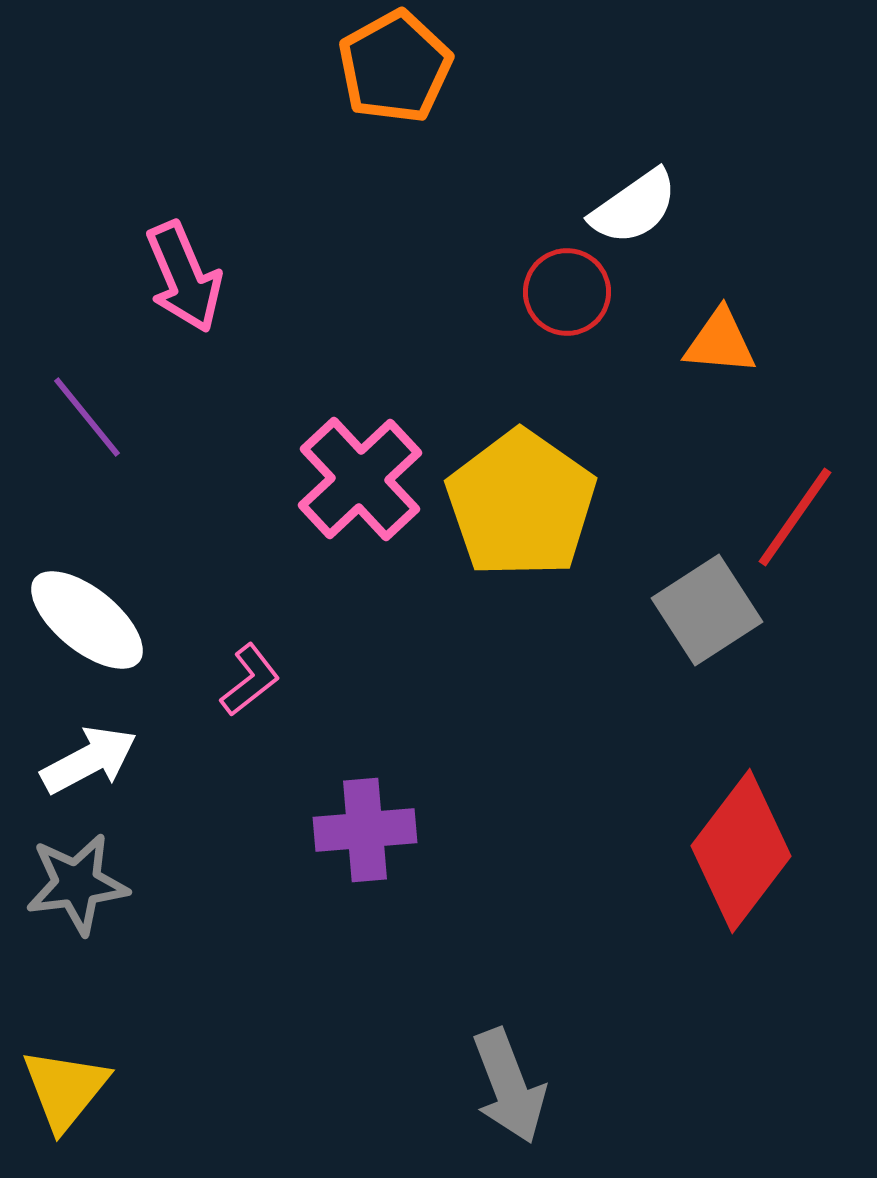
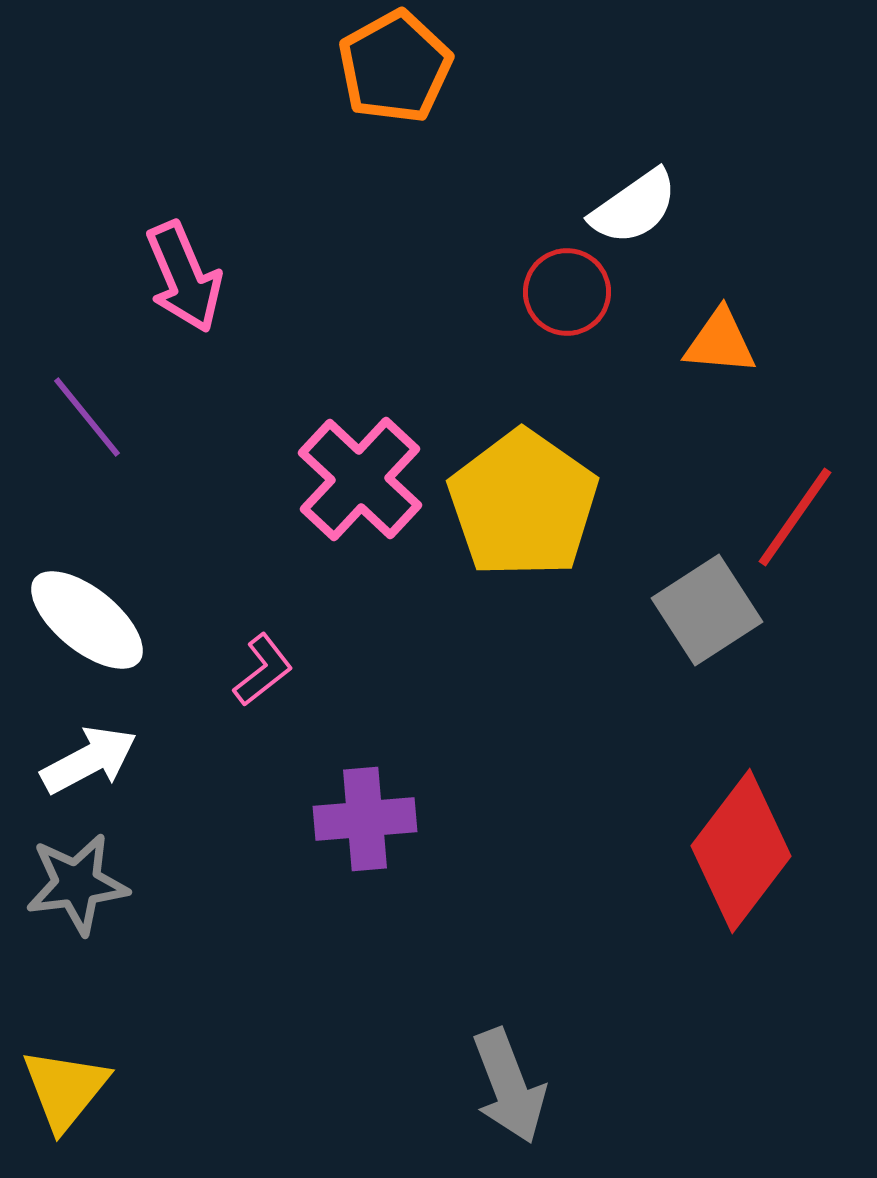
pink cross: rotated 4 degrees counterclockwise
yellow pentagon: moved 2 px right
pink L-shape: moved 13 px right, 10 px up
purple cross: moved 11 px up
